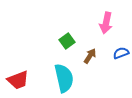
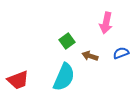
brown arrow: rotated 105 degrees counterclockwise
cyan semicircle: moved 1 px up; rotated 36 degrees clockwise
